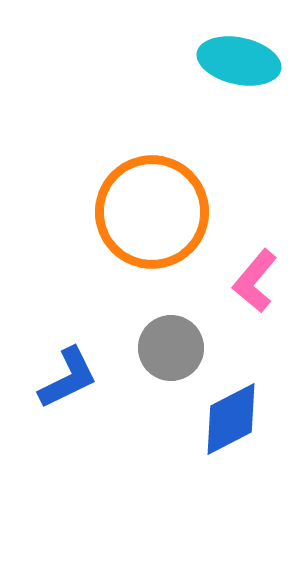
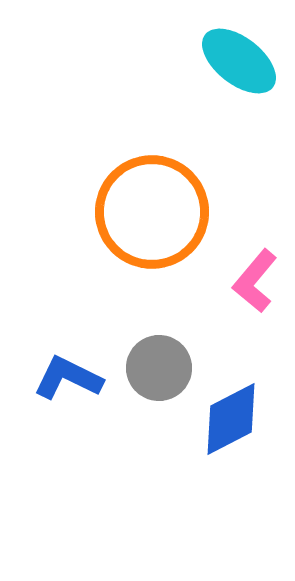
cyan ellipse: rotated 26 degrees clockwise
gray circle: moved 12 px left, 20 px down
blue L-shape: rotated 128 degrees counterclockwise
